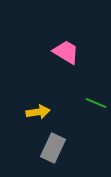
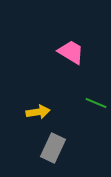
pink trapezoid: moved 5 px right
